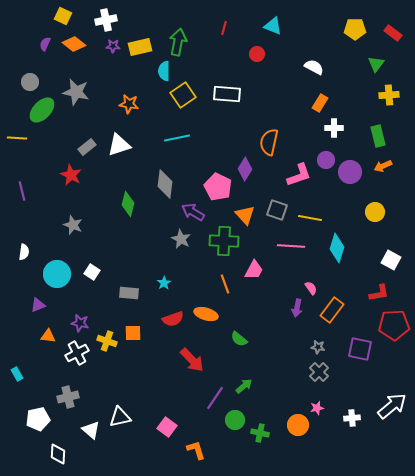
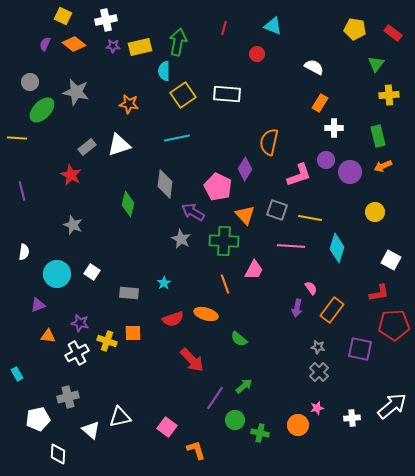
yellow pentagon at (355, 29): rotated 10 degrees clockwise
